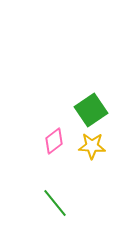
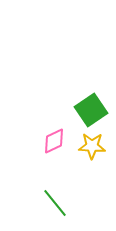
pink diamond: rotated 12 degrees clockwise
